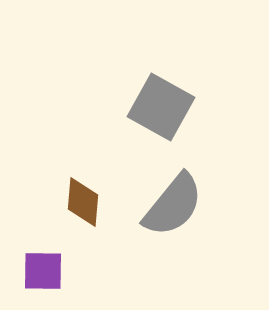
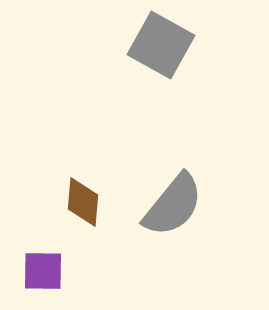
gray square: moved 62 px up
